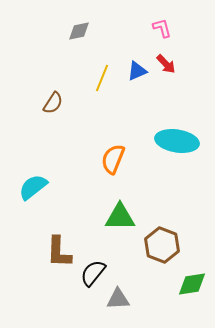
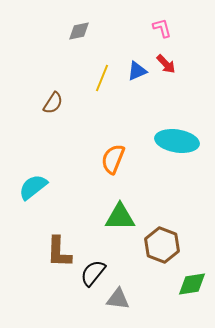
gray triangle: rotated 10 degrees clockwise
